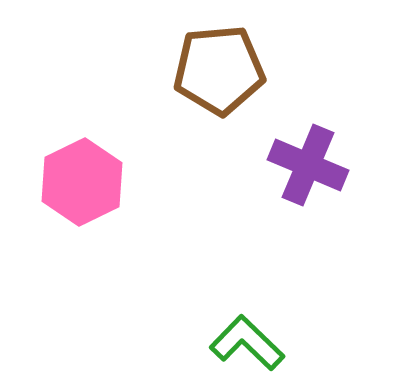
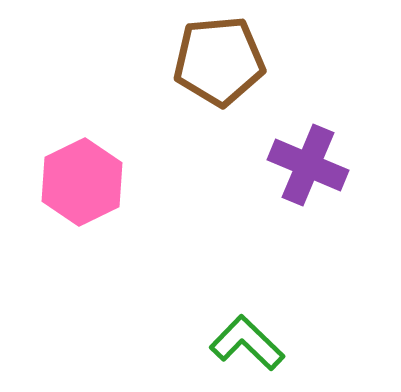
brown pentagon: moved 9 px up
